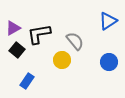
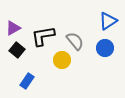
black L-shape: moved 4 px right, 2 px down
blue circle: moved 4 px left, 14 px up
